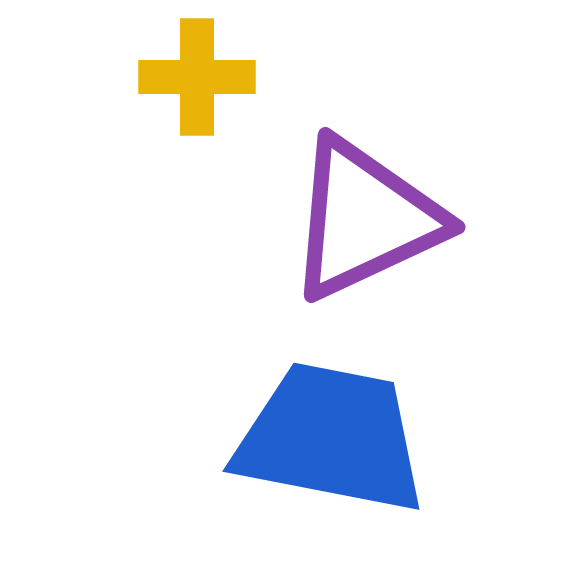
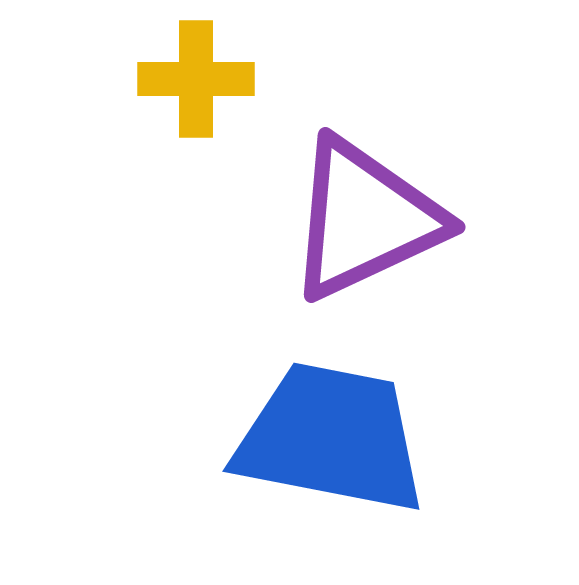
yellow cross: moved 1 px left, 2 px down
